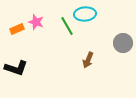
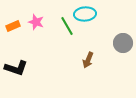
orange rectangle: moved 4 px left, 3 px up
